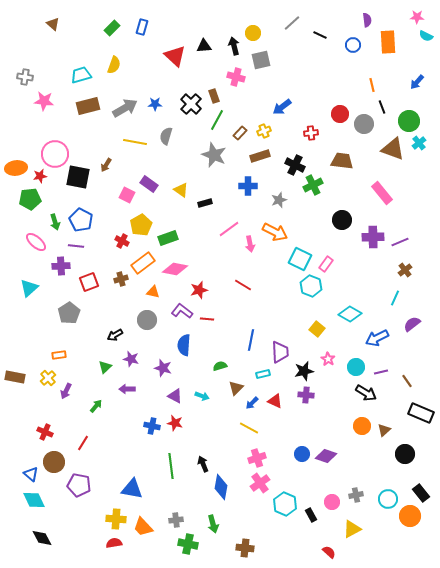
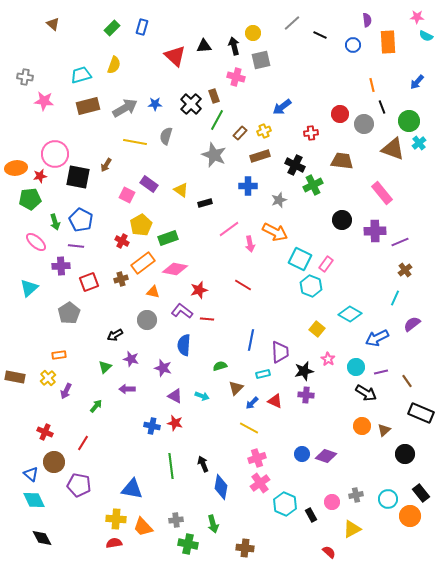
purple cross at (373, 237): moved 2 px right, 6 px up
